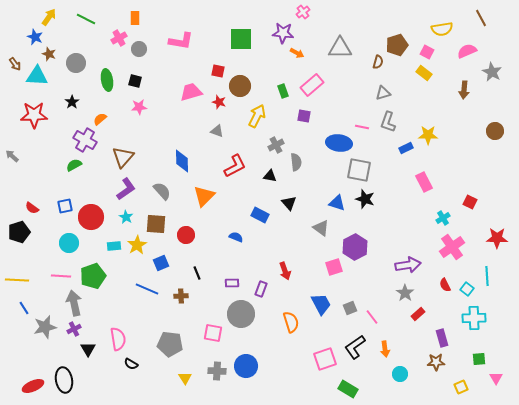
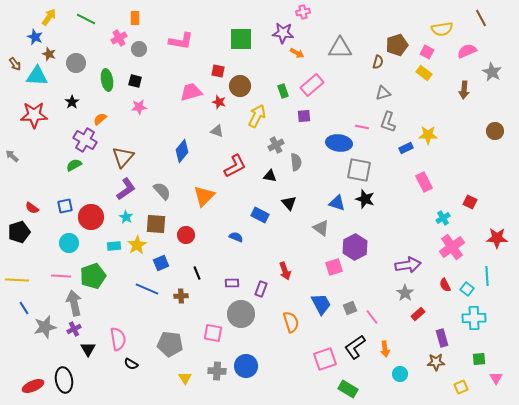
pink cross at (303, 12): rotated 24 degrees clockwise
purple square at (304, 116): rotated 16 degrees counterclockwise
blue diamond at (182, 161): moved 10 px up; rotated 40 degrees clockwise
